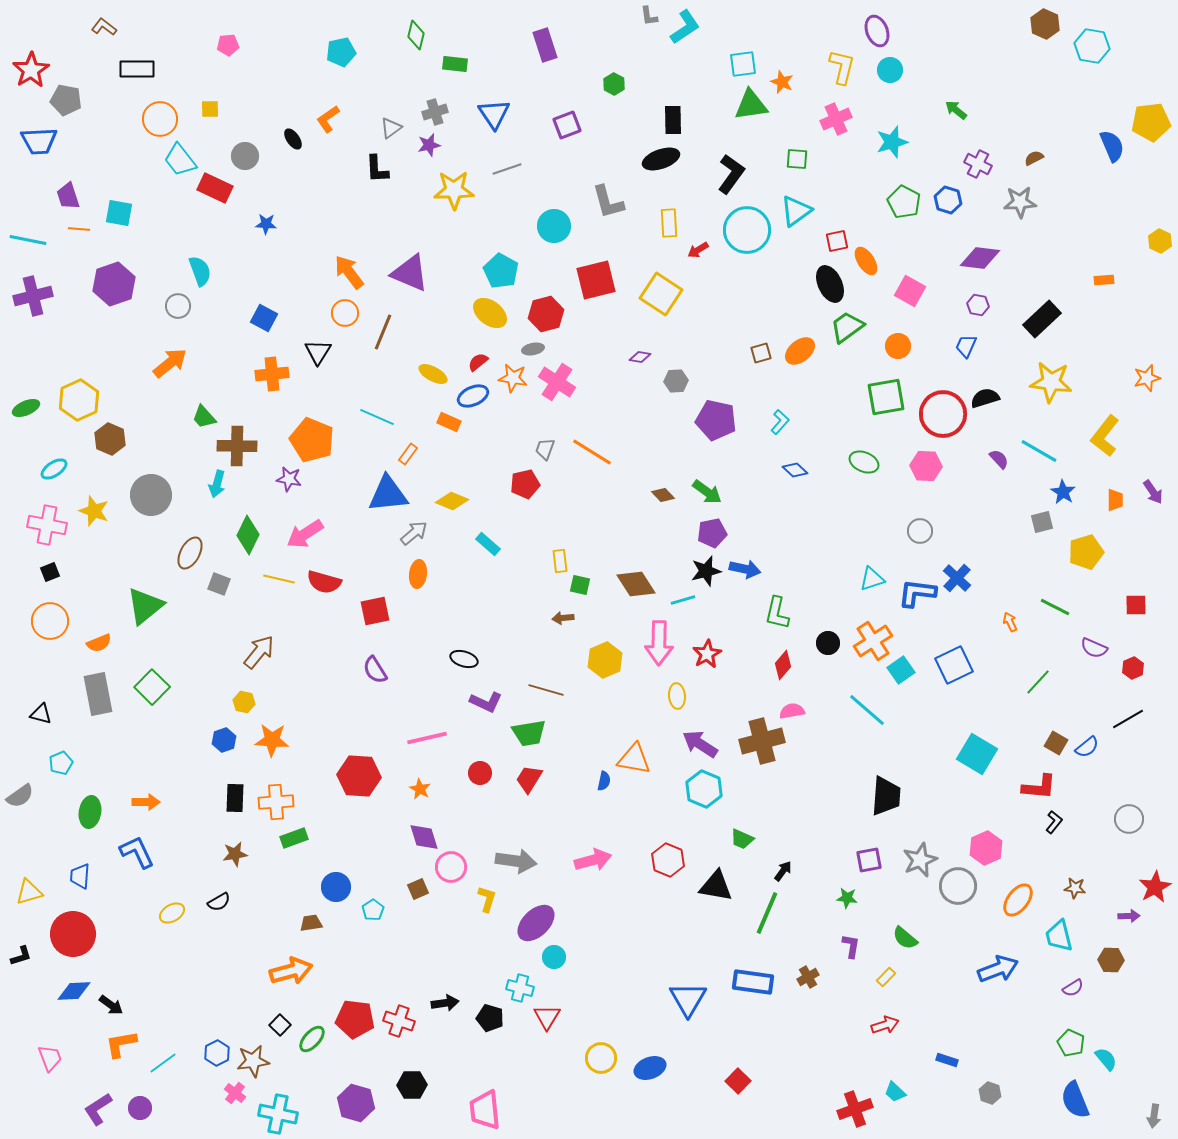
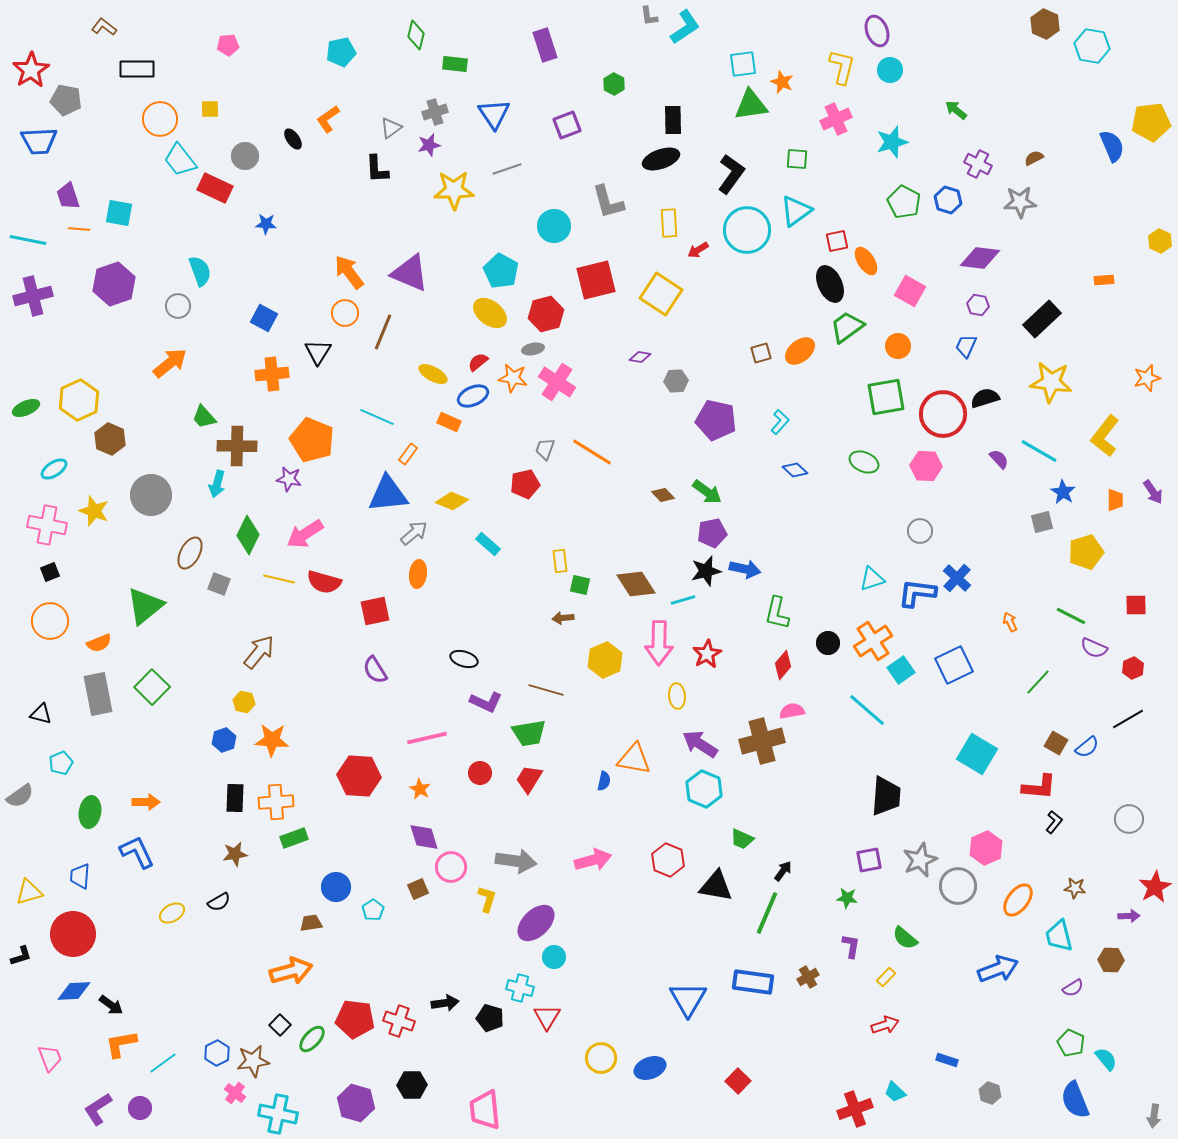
green line at (1055, 607): moved 16 px right, 9 px down
